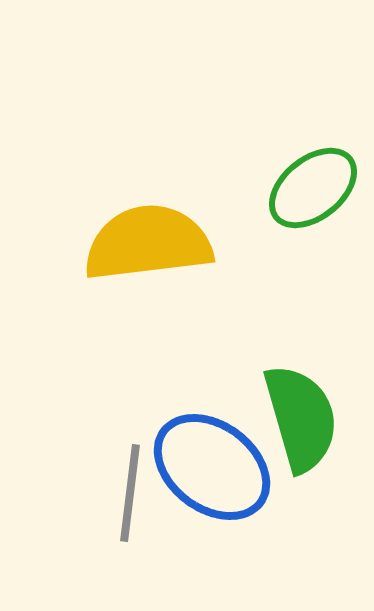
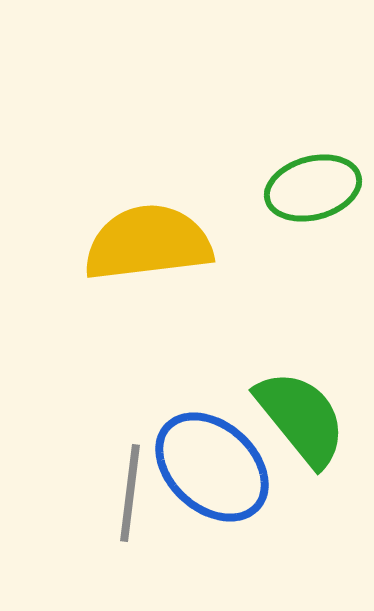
green ellipse: rotated 24 degrees clockwise
green semicircle: rotated 23 degrees counterclockwise
blue ellipse: rotated 5 degrees clockwise
